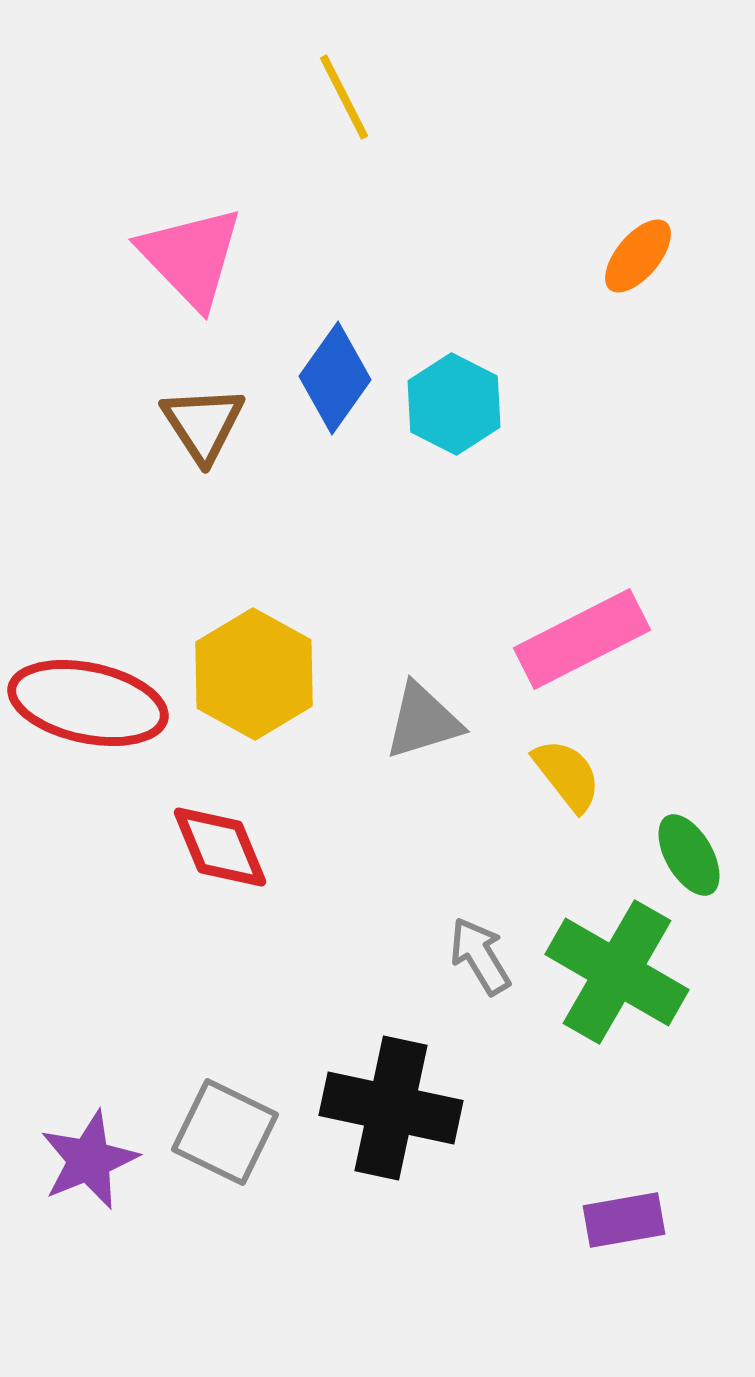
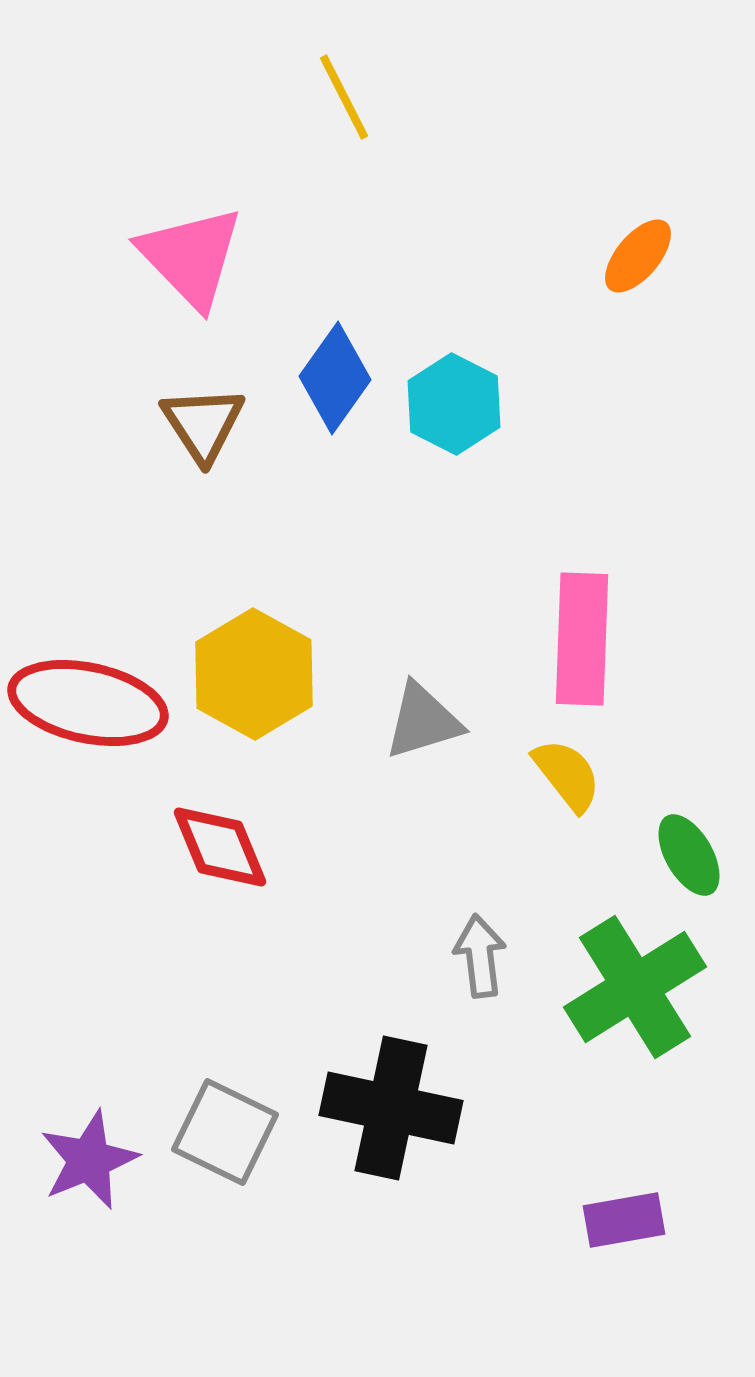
pink rectangle: rotated 61 degrees counterclockwise
gray arrow: rotated 24 degrees clockwise
green cross: moved 18 px right, 15 px down; rotated 28 degrees clockwise
